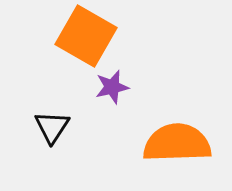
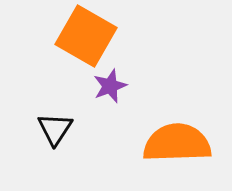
purple star: moved 2 px left, 1 px up; rotated 8 degrees counterclockwise
black triangle: moved 3 px right, 2 px down
